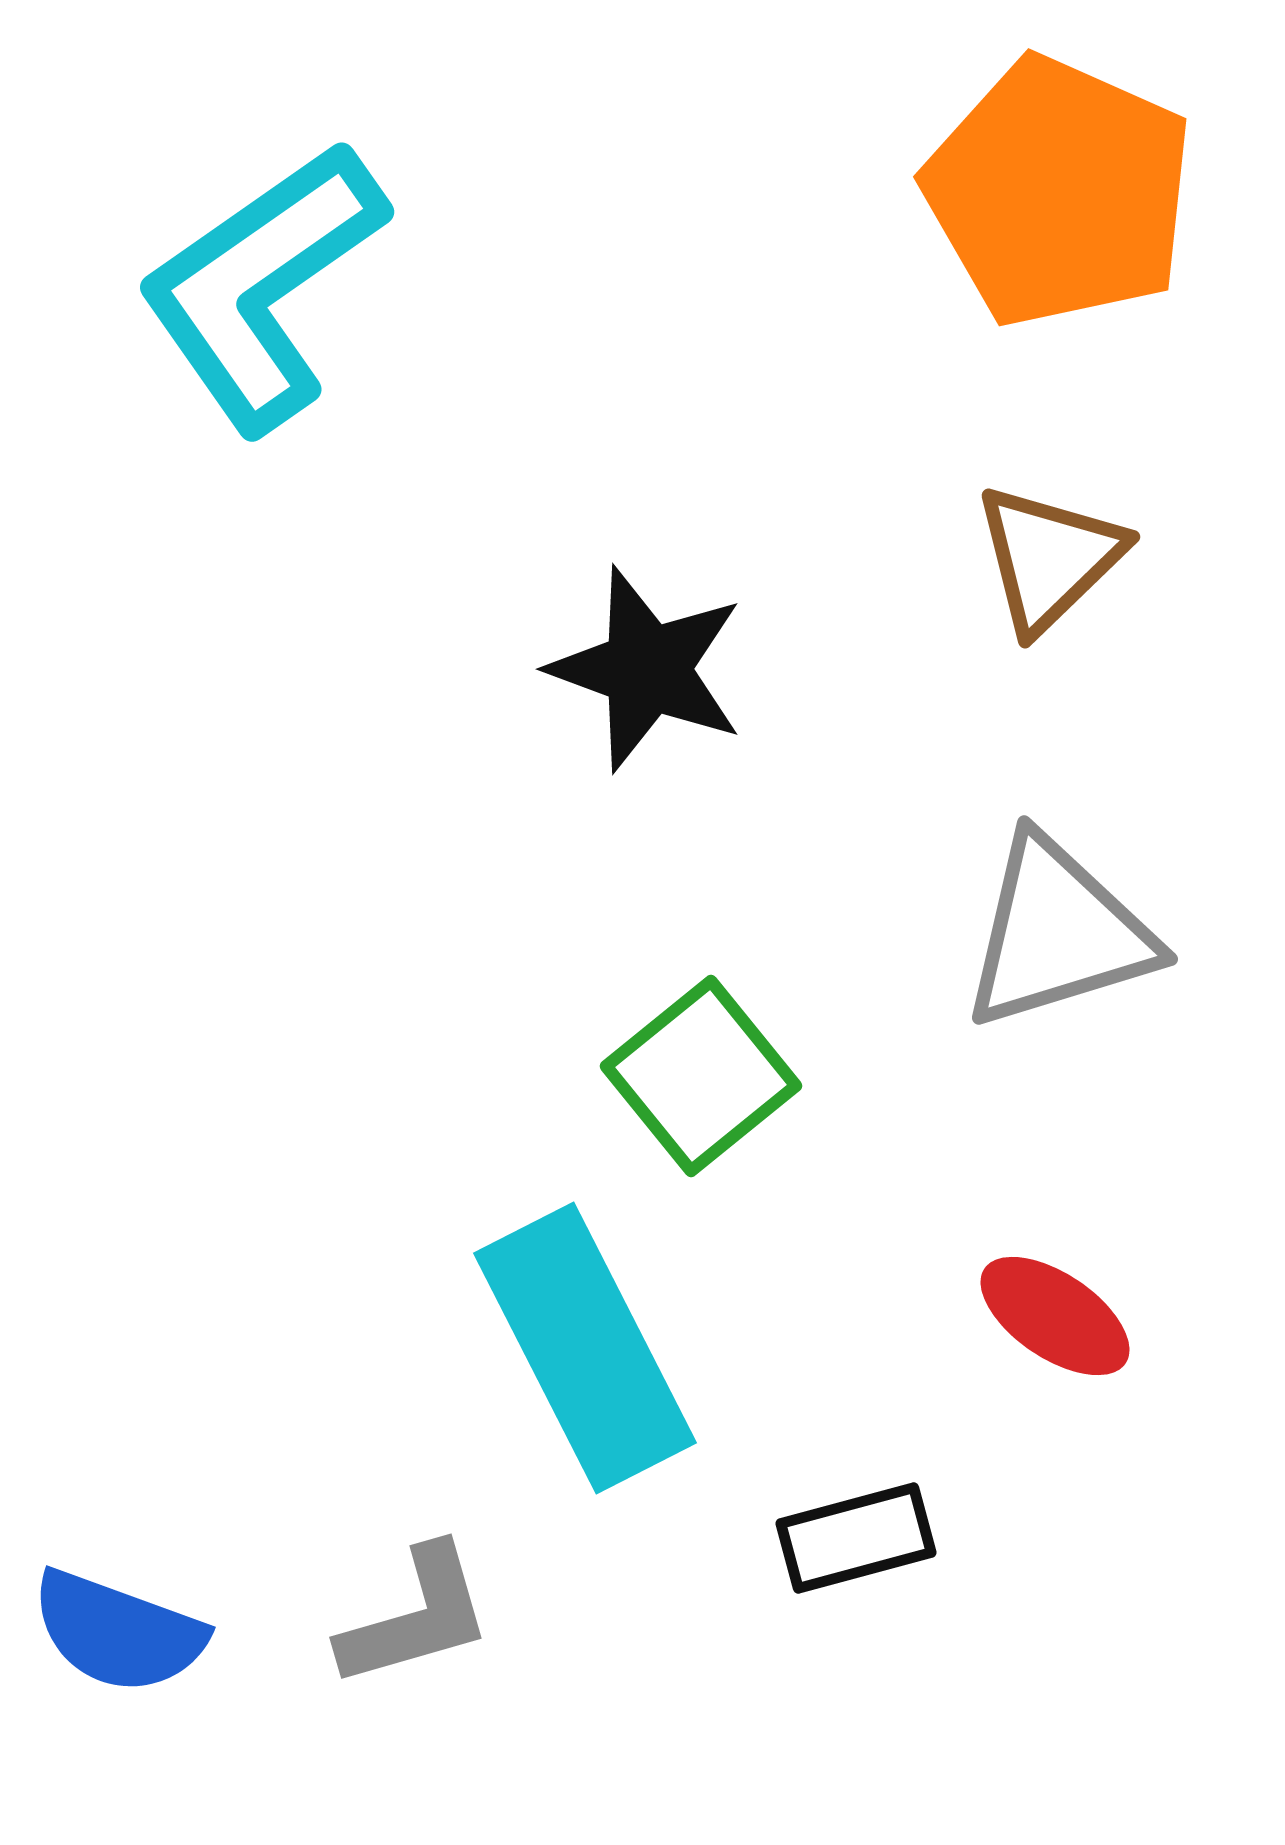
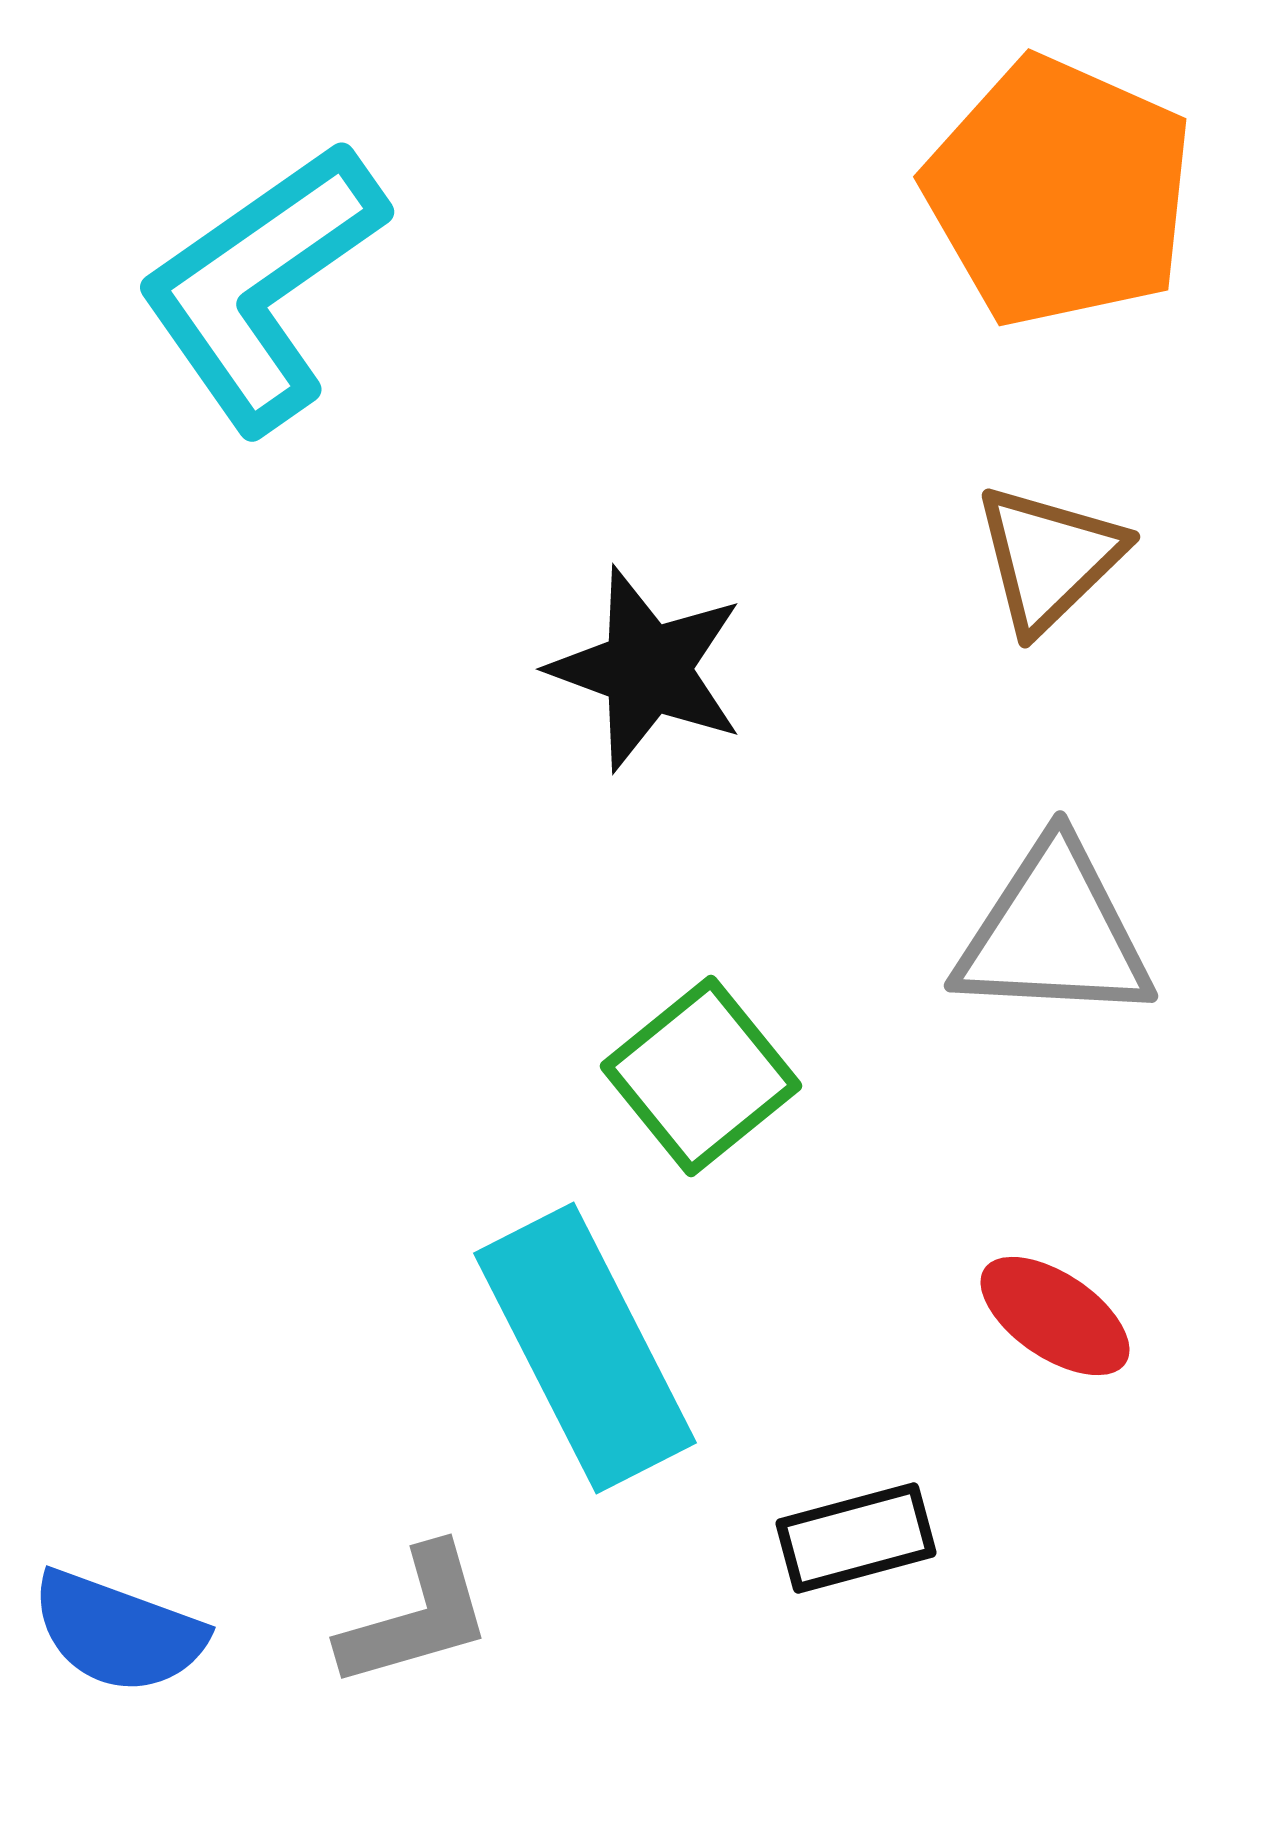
gray triangle: moved 4 px left; rotated 20 degrees clockwise
